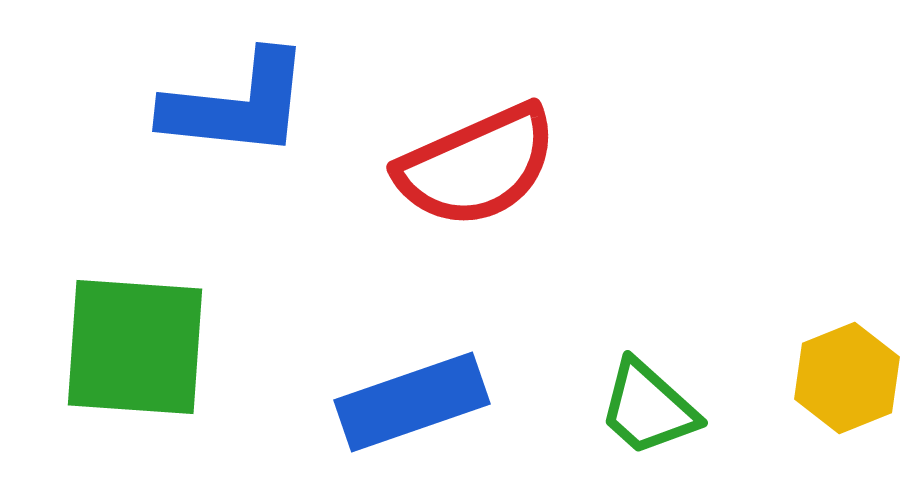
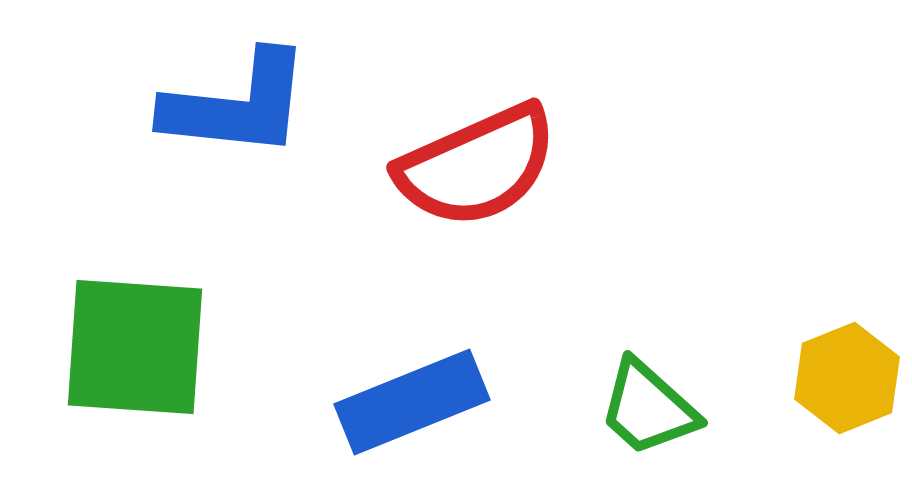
blue rectangle: rotated 3 degrees counterclockwise
